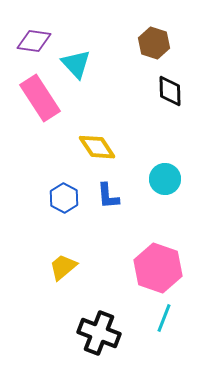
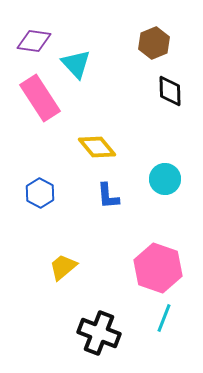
brown hexagon: rotated 20 degrees clockwise
yellow diamond: rotated 6 degrees counterclockwise
blue hexagon: moved 24 px left, 5 px up
